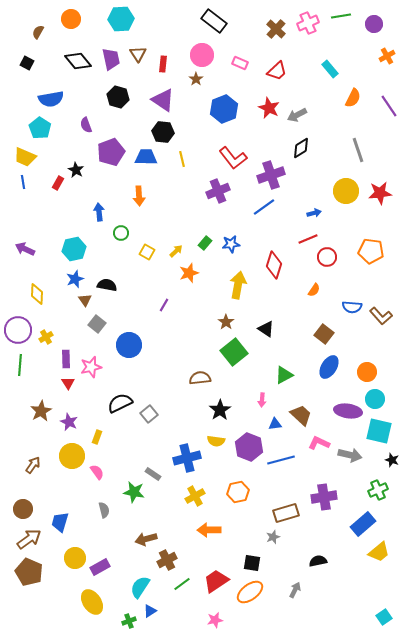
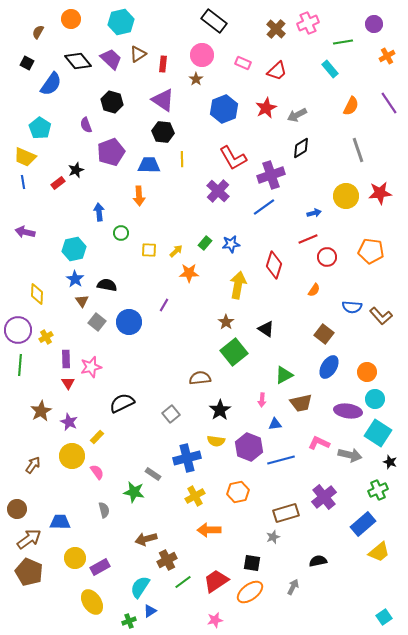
green line at (341, 16): moved 2 px right, 26 px down
cyan hexagon at (121, 19): moved 3 px down; rotated 10 degrees counterclockwise
brown triangle at (138, 54): rotated 30 degrees clockwise
purple trapezoid at (111, 59): rotated 35 degrees counterclockwise
pink rectangle at (240, 63): moved 3 px right
black hexagon at (118, 97): moved 6 px left, 5 px down
orange semicircle at (353, 98): moved 2 px left, 8 px down
blue semicircle at (51, 99): moved 15 px up; rotated 45 degrees counterclockwise
purple line at (389, 106): moved 3 px up
red star at (269, 108): moved 3 px left; rotated 20 degrees clockwise
blue trapezoid at (146, 157): moved 3 px right, 8 px down
red L-shape at (233, 158): rotated 8 degrees clockwise
yellow line at (182, 159): rotated 14 degrees clockwise
black star at (76, 170): rotated 21 degrees clockwise
red rectangle at (58, 183): rotated 24 degrees clockwise
purple cross at (218, 191): rotated 25 degrees counterclockwise
yellow circle at (346, 191): moved 5 px down
purple arrow at (25, 249): moved 17 px up; rotated 12 degrees counterclockwise
yellow square at (147, 252): moved 2 px right, 2 px up; rotated 28 degrees counterclockwise
orange star at (189, 273): rotated 18 degrees clockwise
blue star at (75, 279): rotated 18 degrees counterclockwise
brown triangle at (85, 300): moved 3 px left, 1 px down
gray square at (97, 324): moved 2 px up
blue circle at (129, 345): moved 23 px up
black semicircle at (120, 403): moved 2 px right
gray square at (149, 414): moved 22 px right
brown trapezoid at (301, 415): moved 12 px up; rotated 125 degrees clockwise
cyan square at (379, 431): moved 1 px left, 2 px down; rotated 20 degrees clockwise
yellow rectangle at (97, 437): rotated 24 degrees clockwise
black star at (392, 460): moved 2 px left, 2 px down
purple cross at (324, 497): rotated 30 degrees counterclockwise
brown circle at (23, 509): moved 6 px left
blue trapezoid at (60, 522): rotated 75 degrees clockwise
green line at (182, 584): moved 1 px right, 2 px up
gray arrow at (295, 590): moved 2 px left, 3 px up
